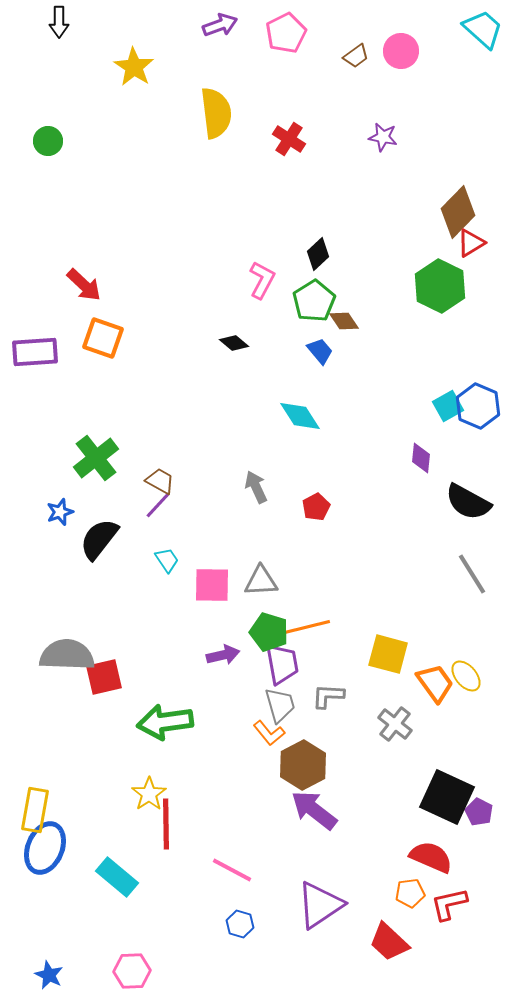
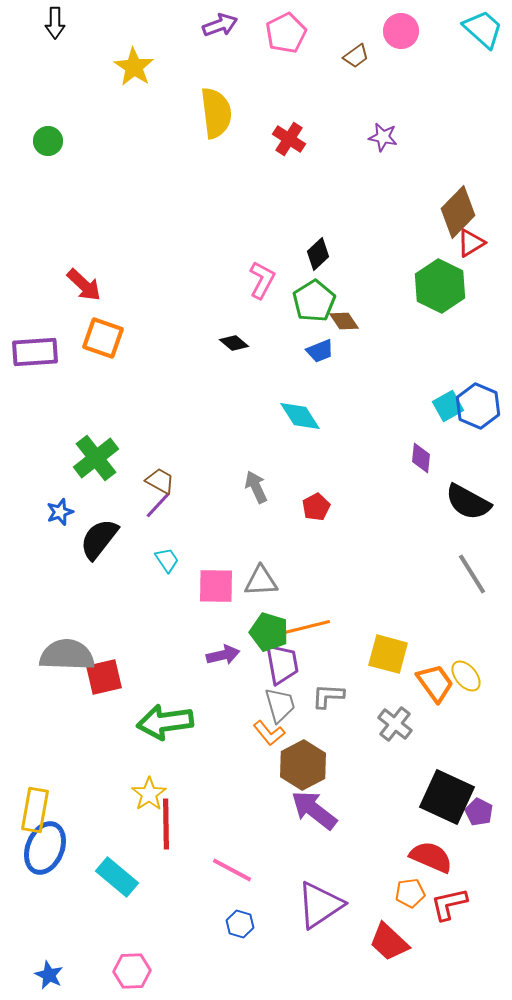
black arrow at (59, 22): moved 4 px left, 1 px down
pink circle at (401, 51): moved 20 px up
blue trapezoid at (320, 351): rotated 108 degrees clockwise
pink square at (212, 585): moved 4 px right, 1 px down
